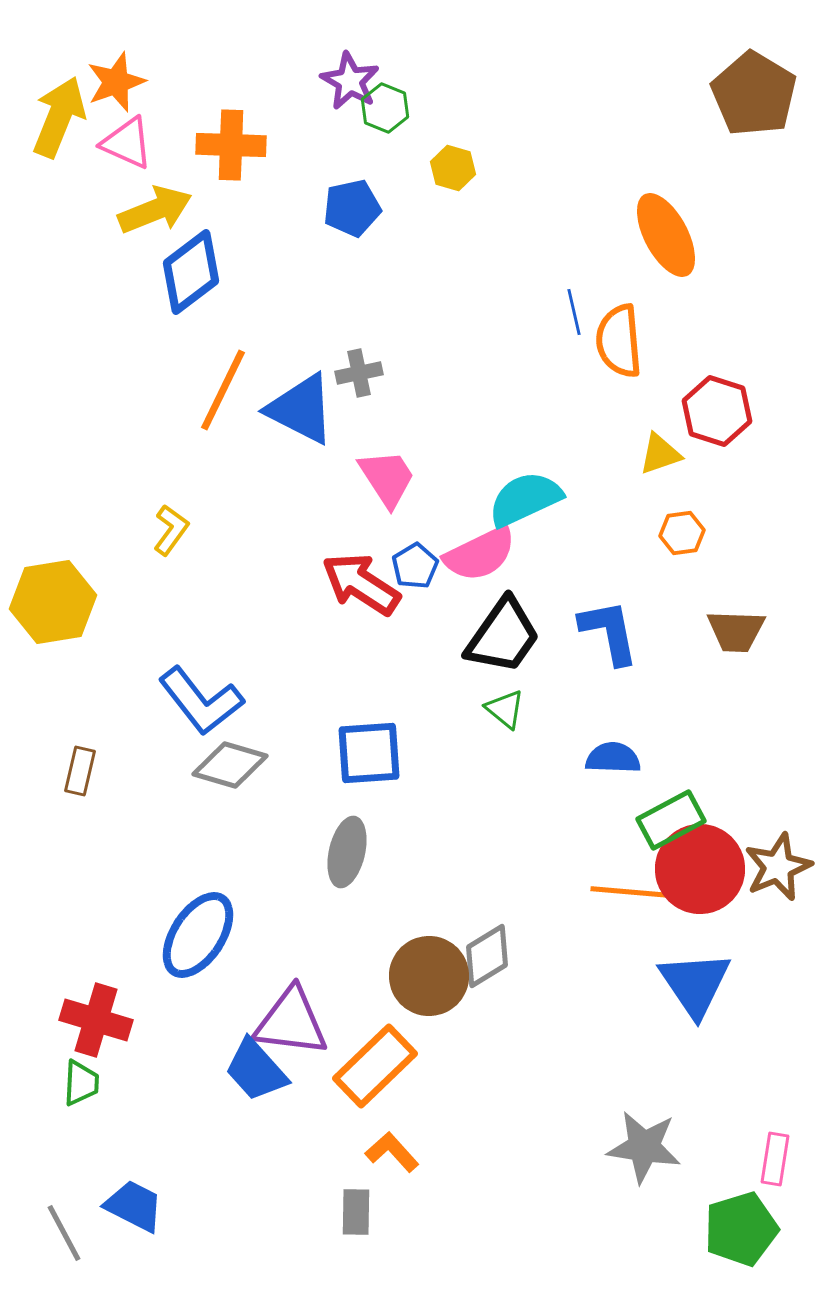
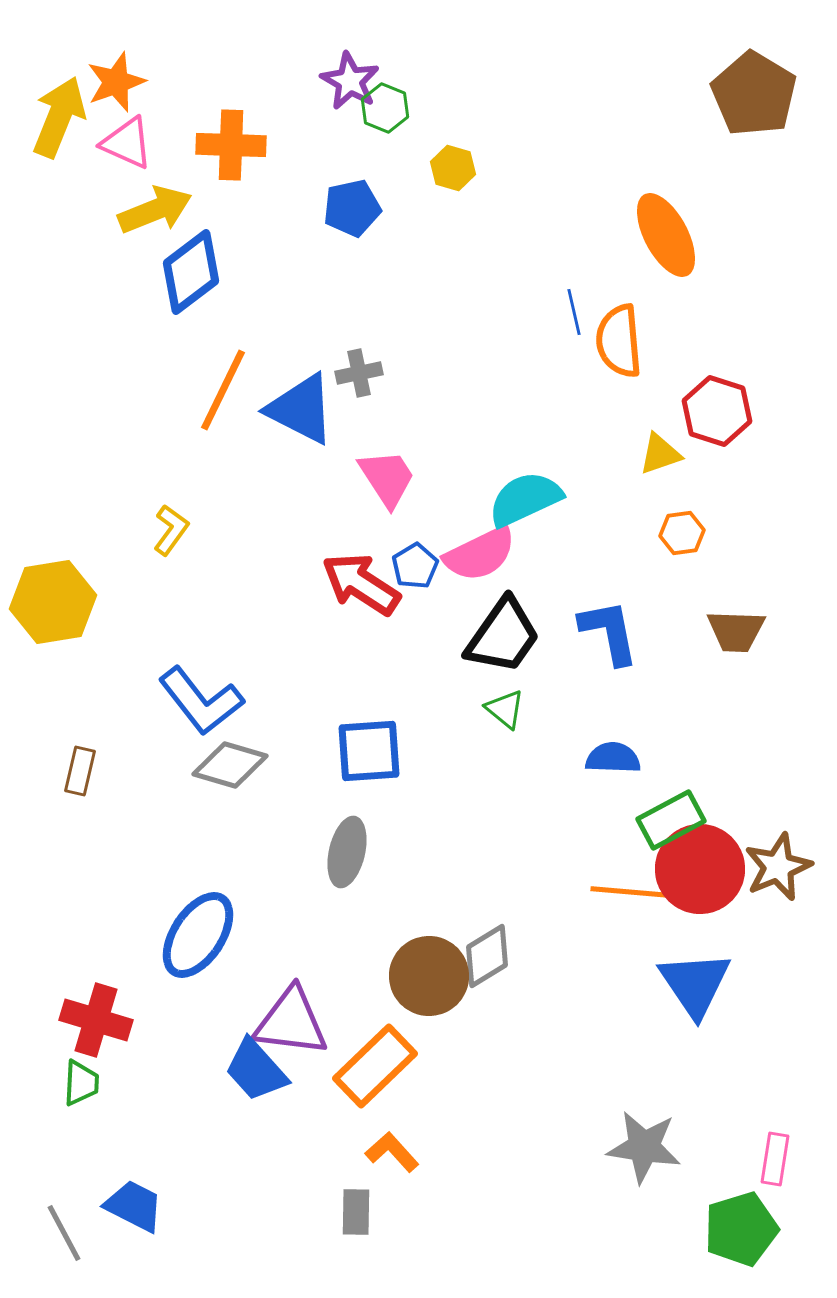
blue square at (369, 753): moved 2 px up
